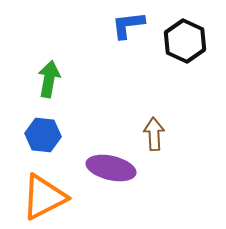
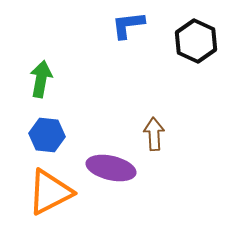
black hexagon: moved 11 px right
green arrow: moved 8 px left
blue hexagon: moved 4 px right
orange triangle: moved 6 px right, 5 px up
